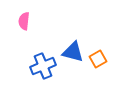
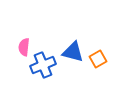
pink semicircle: moved 26 px down
blue cross: moved 1 px up
